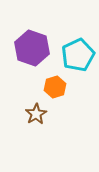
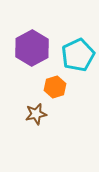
purple hexagon: rotated 12 degrees clockwise
brown star: rotated 20 degrees clockwise
